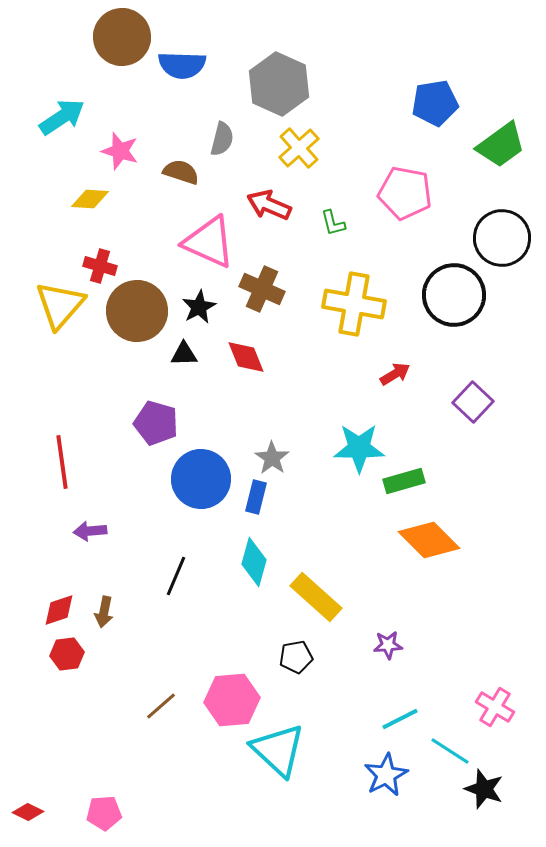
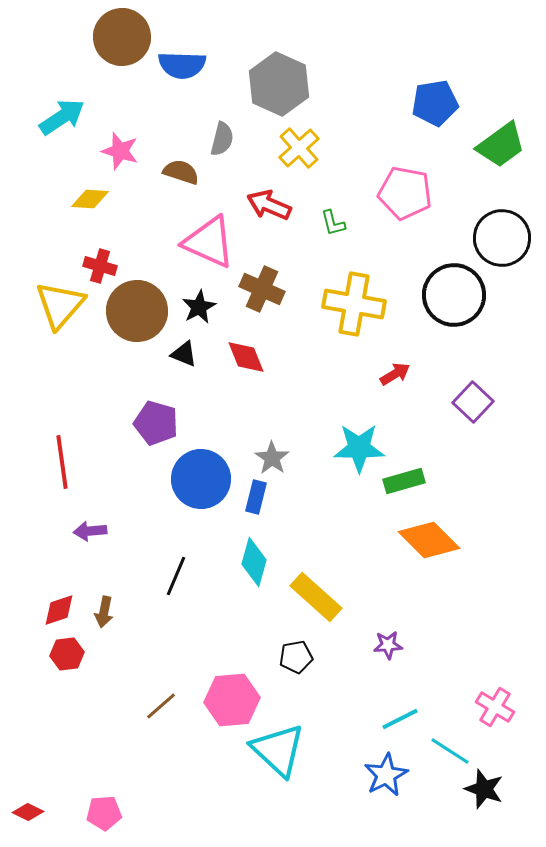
black triangle at (184, 354): rotated 24 degrees clockwise
